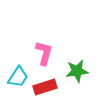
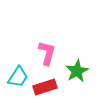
pink L-shape: moved 3 px right
green star: rotated 20 degrees counterclockwise
